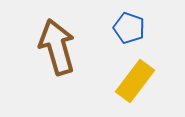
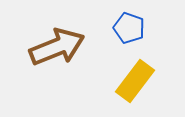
brown arrow: rotated 84 degrees clockwise
